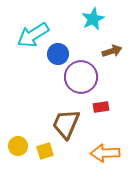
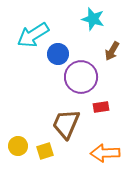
cyan star: rotated 30 degrees counterclockwise
brown arrow: rotated 138 degrees clockwise
